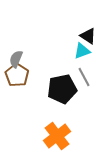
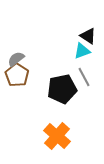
gray semicircle: rotated 30 degrees clockwise
orange cross: rotated 12 degrees counterclockwise
